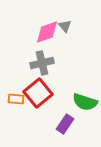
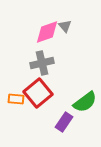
green semicircle: rotated 55 degrees counterclockwise
purple rectangle: moved 1 px left, 2 px up
